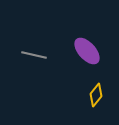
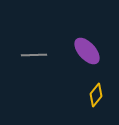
gray line: rotated 15 degrees counterclockwise
